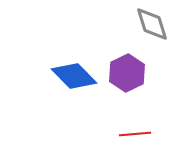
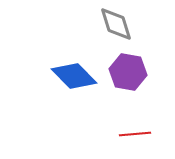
gray diamond: moved 36 px left
purple hexagon: moved 1 px right, 1 px up; rotated 24 degrees counterclockwise
